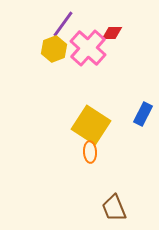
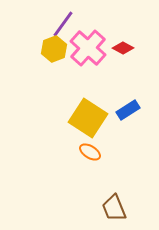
red diamond: moved 11 px right, 15 px down; rotated 30 degrees clockwise
blue rectangle: moved 15 px left, 4 px up; rotated 30 degrees clockwise
yellow square: moved 3 px left, 7 px up
orange ellipse: rotated 55 degrees counterclockwise
